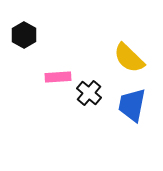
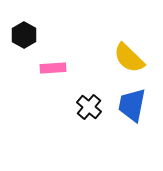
pink rectangle: moved 5 px left, 9 px up
black cross: moved 14 px down
